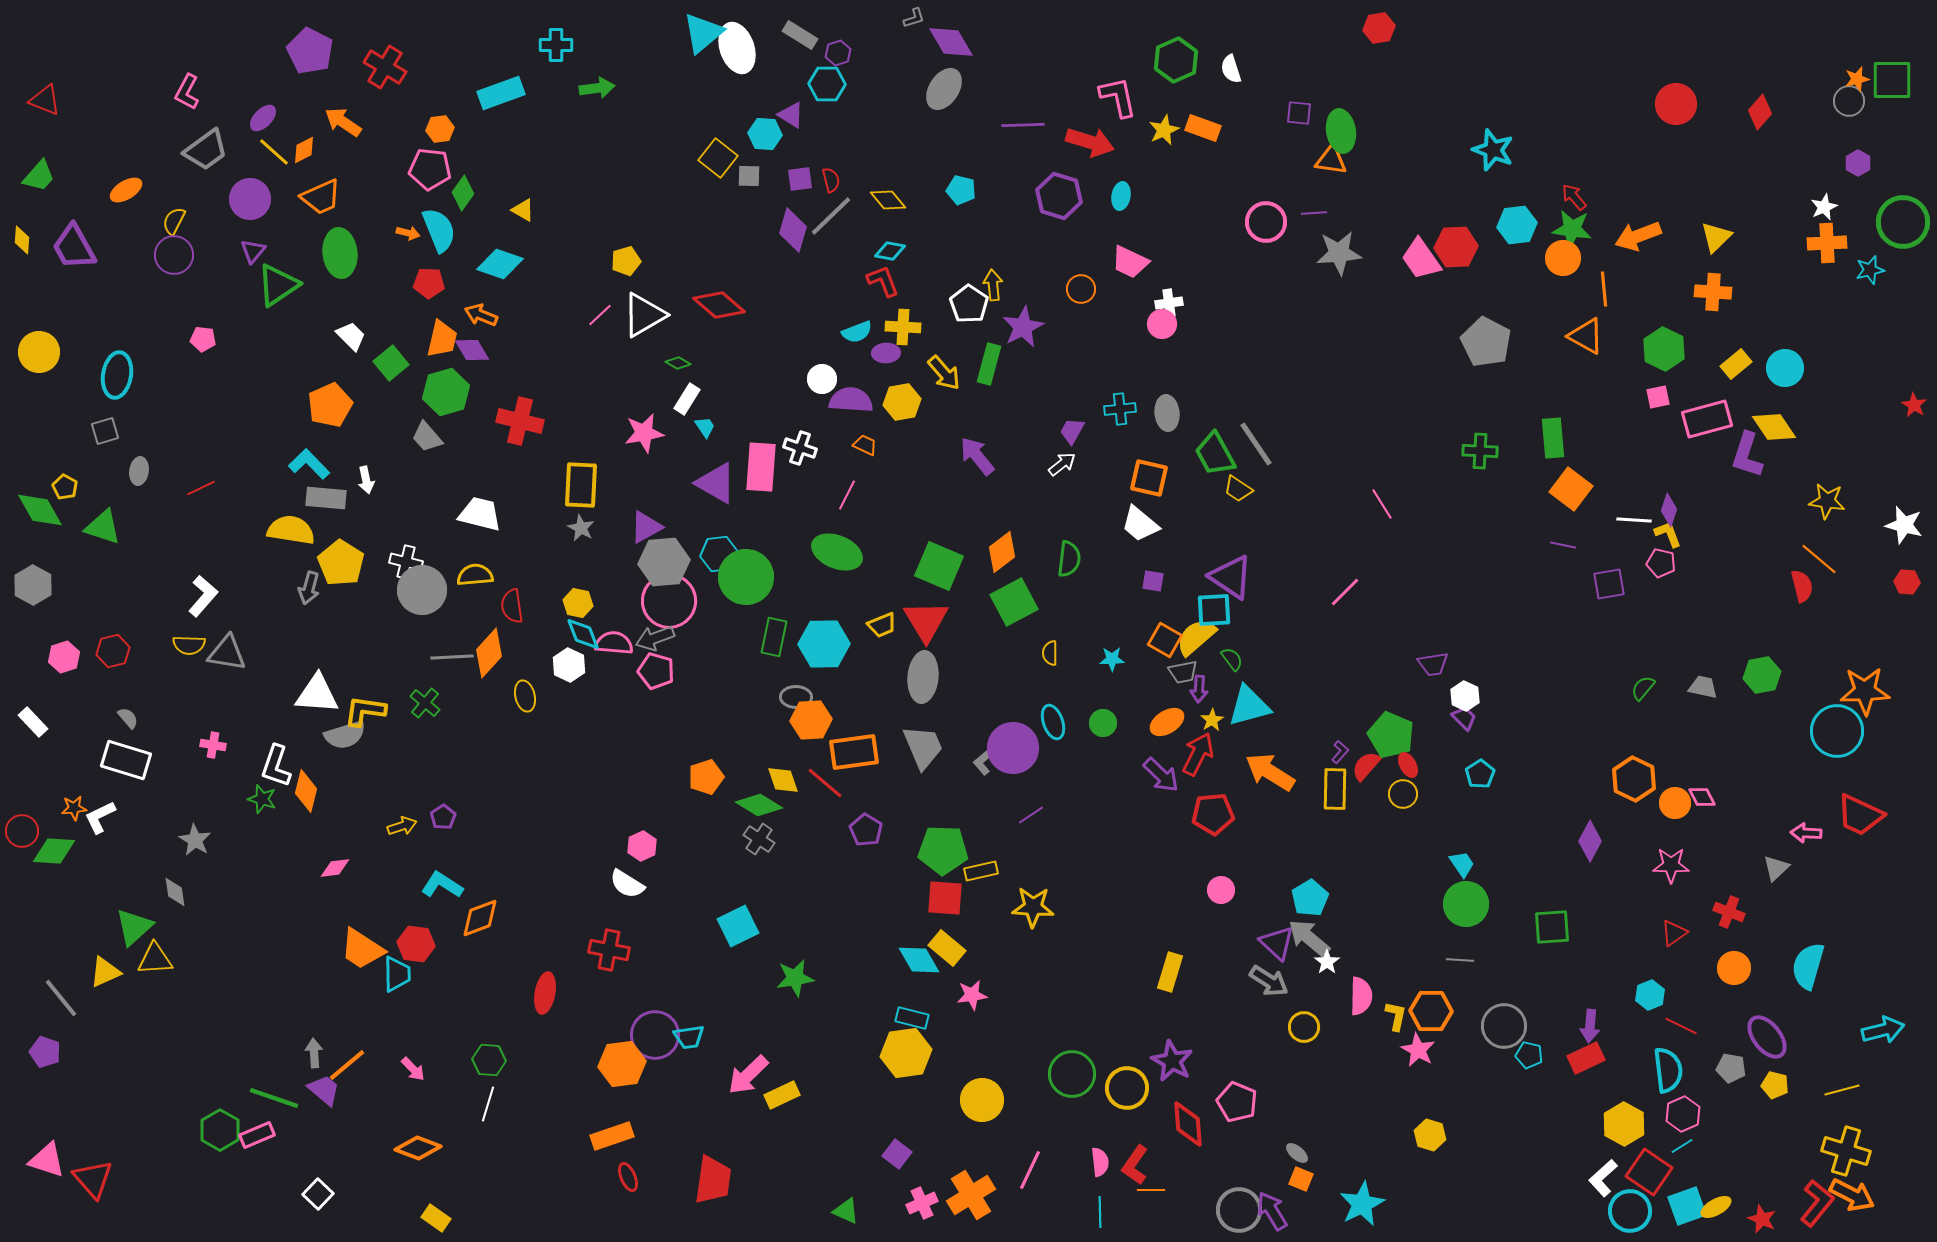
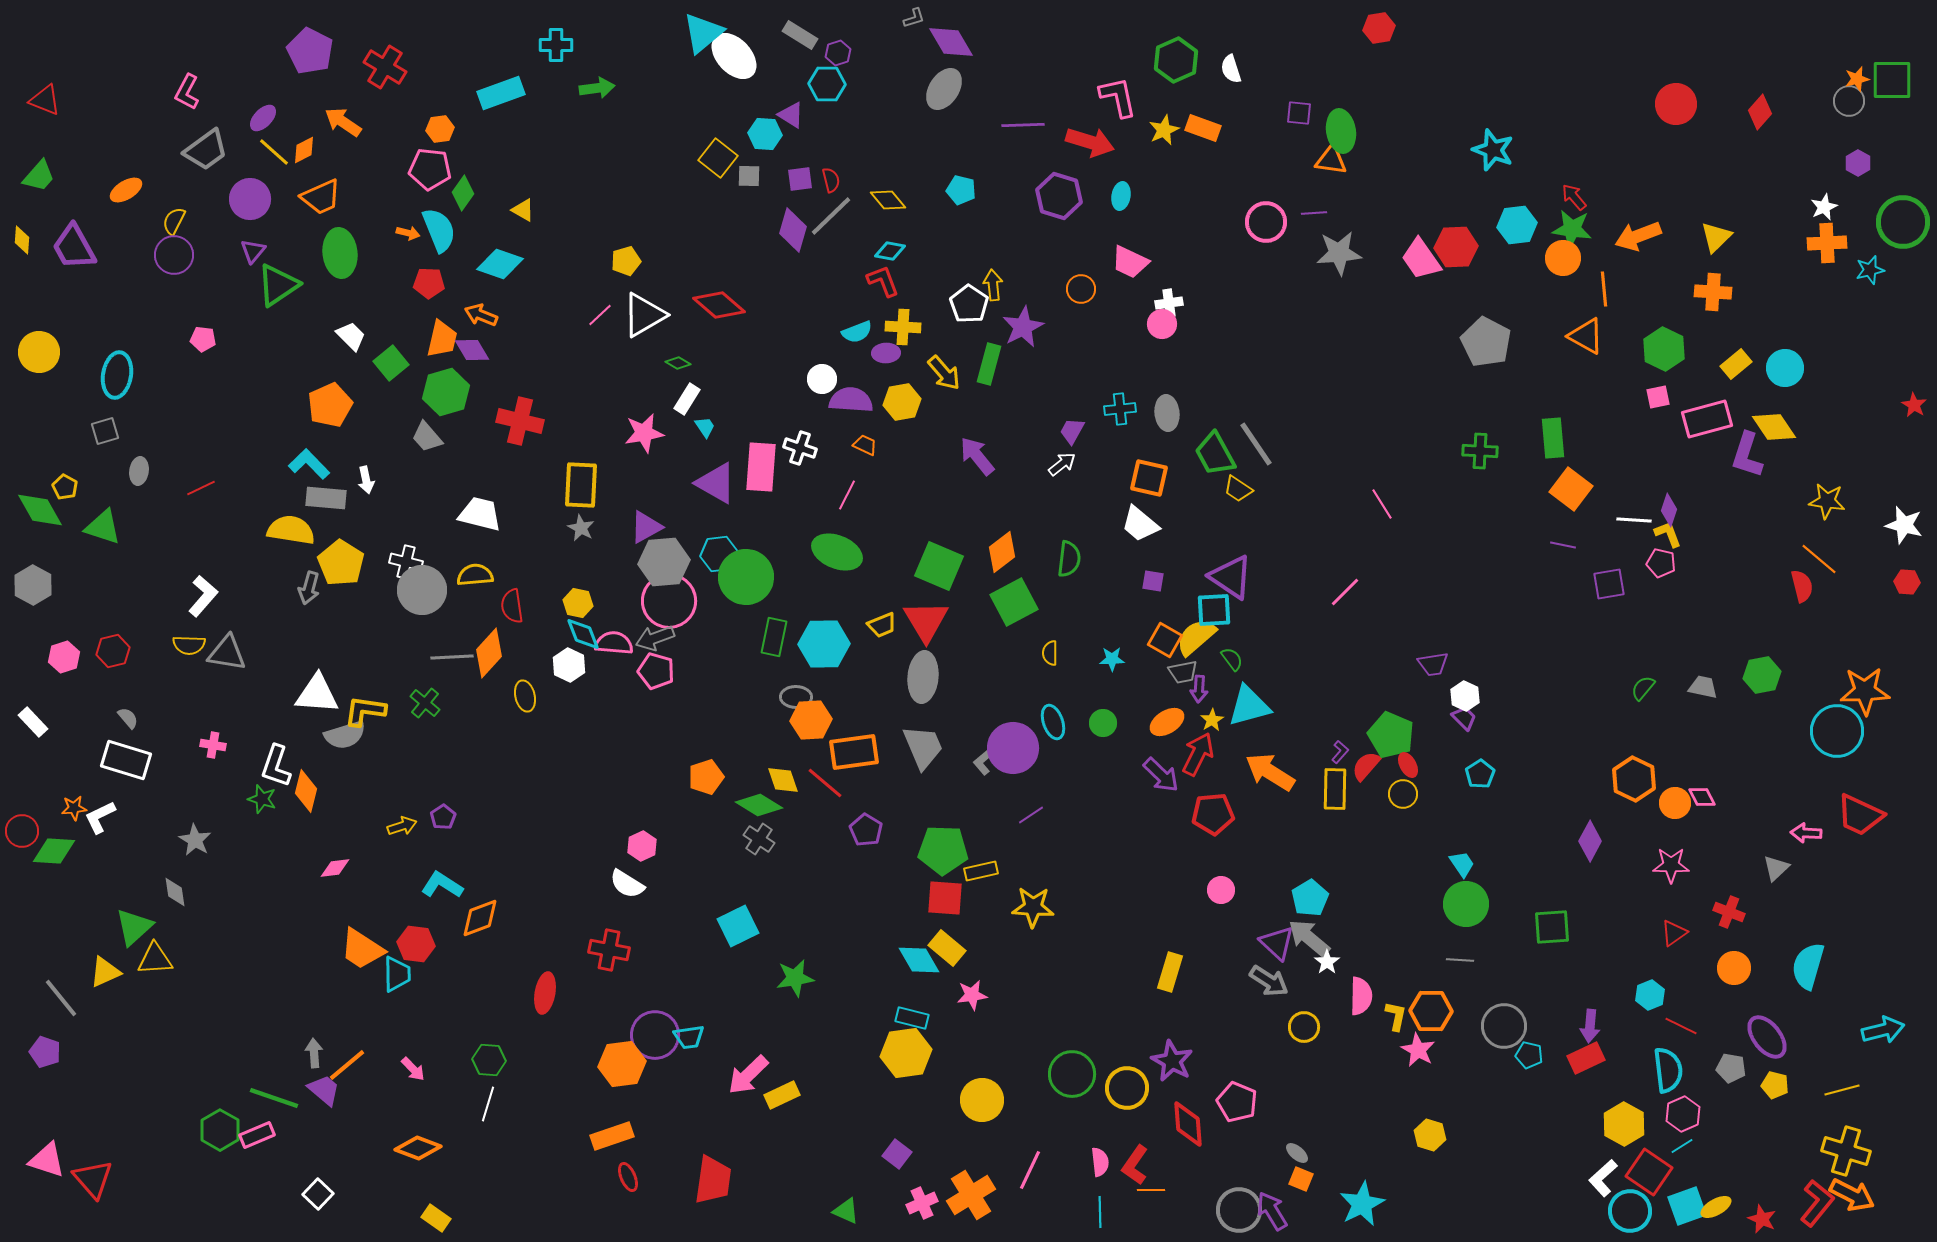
white ellipse at (737, 48): moved 3 px left, 8 px down; rotated 24 degrees counterclockwise
